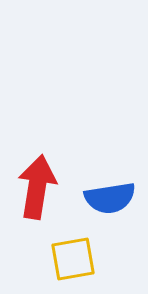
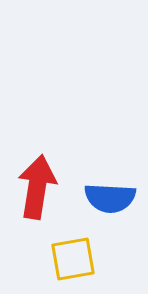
blue semicircle: rotated 12 degrees clockwise
